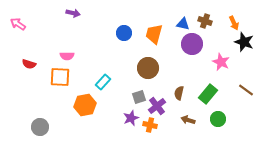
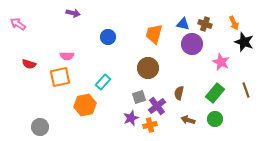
brown cross: moved 3 px down
blue circle: moved 16 px left, 4 px down
orange square: rotated 15 degrees counterclockwise
brown line: rotated 35 degrees clockwise
green rectangle: moved 7 px right, 1 px up
green circle: moved 3 px left
orange cross: rotated 24 degrees counterclockwise
